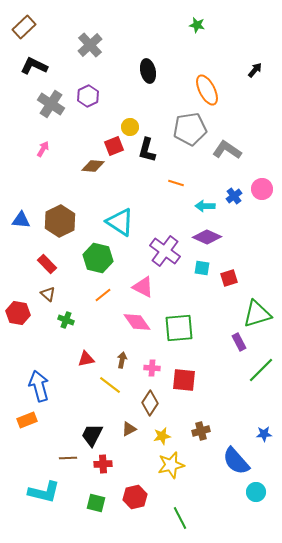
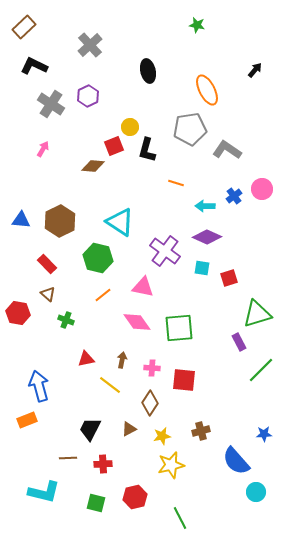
pink triangle at (143, 287): rotated 15 degrees counterclockwise
black trapezoid at (92, 435): moved 2 px left, 6 px up
